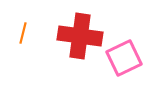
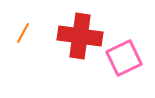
orange line: rotated 15 degrees clockwise
